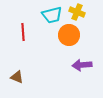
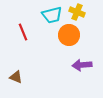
red line: rotated 18 degrees counterclockwise
brown triangle: moved 1 px left
